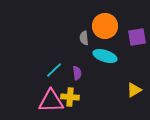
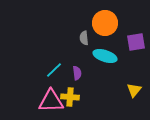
orange circle: moved 3 px up
purple square: moved 1 px left, 5 px down
yellow triangle: rotated 21 degrees counterclockwise
